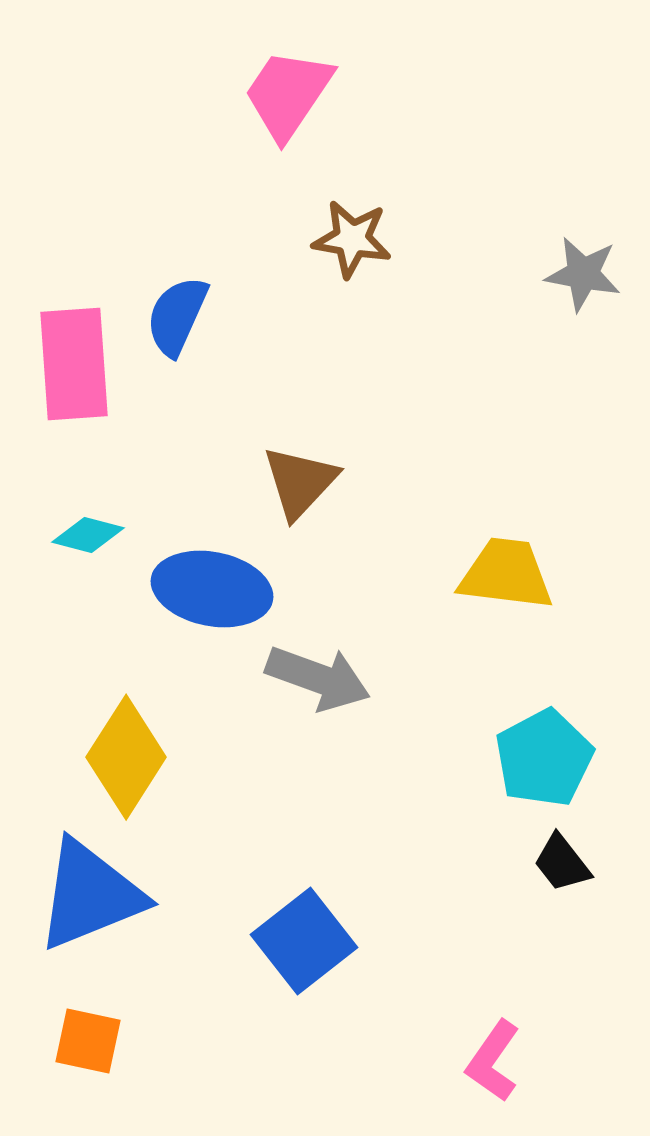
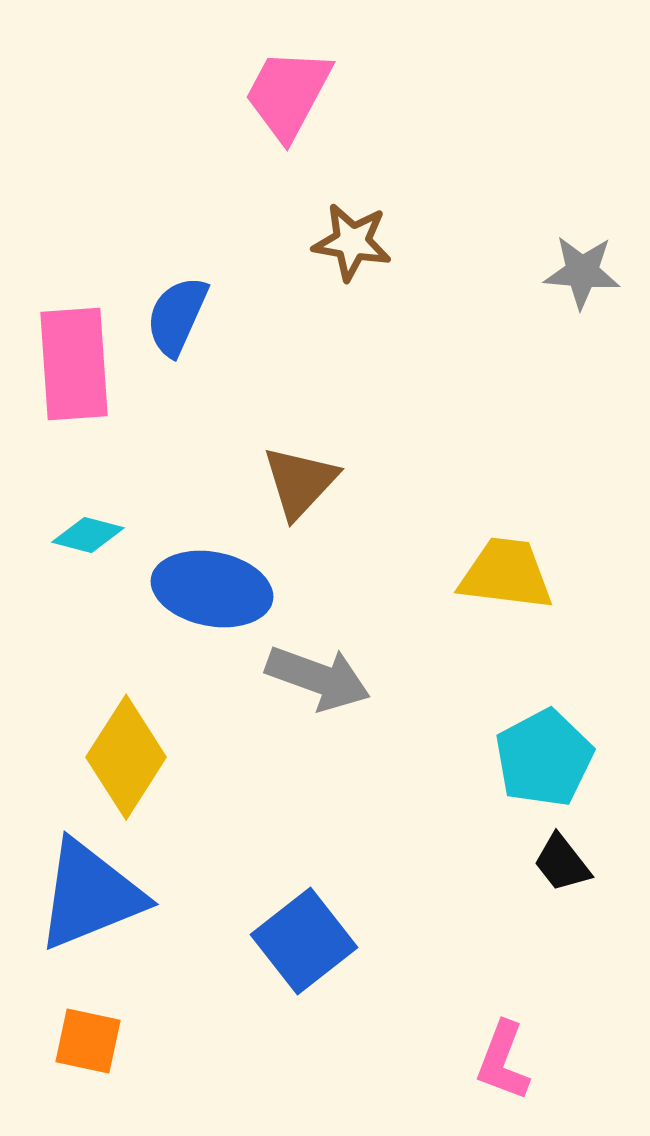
pink trapezoid: rotated 6 degrees counterclockwise
brown star: moved 3 px down
gray star: moved 1 px left, 2 px up; rotated 6 degrees counterclockwise
pink L-shape: moved 10 px right; rotated 14 degrees counterclockwise
